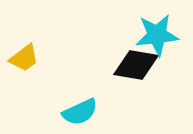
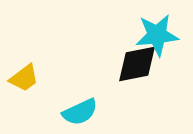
yellow trapezoid: moved 20 px down
black diamond: moved 1 px right, 1 px up; rotated 21 degrees counterclockwise
